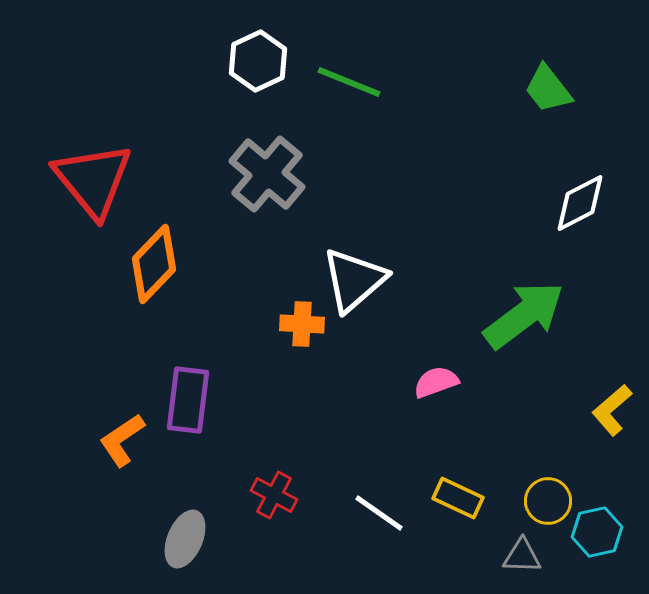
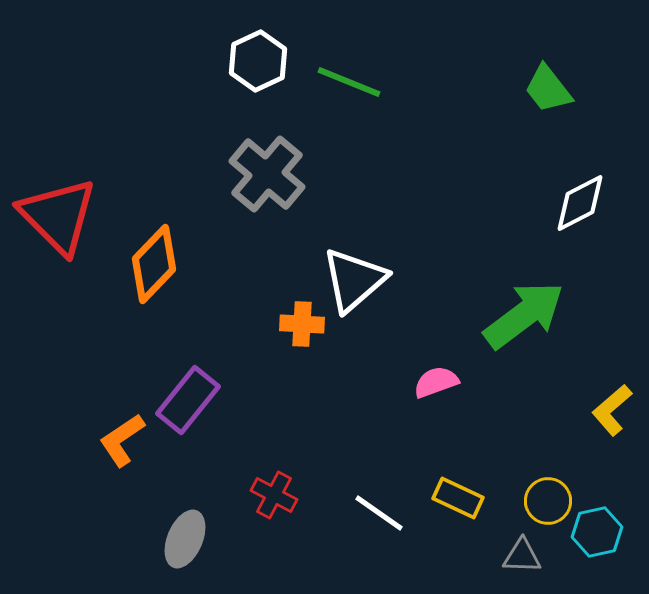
red triangle: moved 35 px left, 36 px down; rotated 6 degrees counterclockwise
purple rectangle: rotated 32 degrees clockwise
